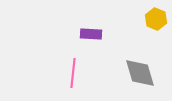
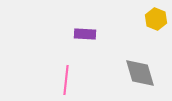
purple rectangle: moved 6 px left
pink line: moved 7 px left, 7 px down
